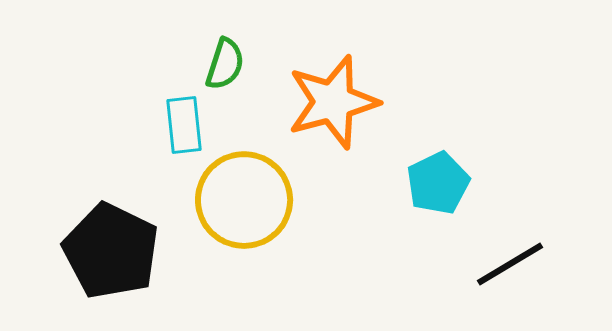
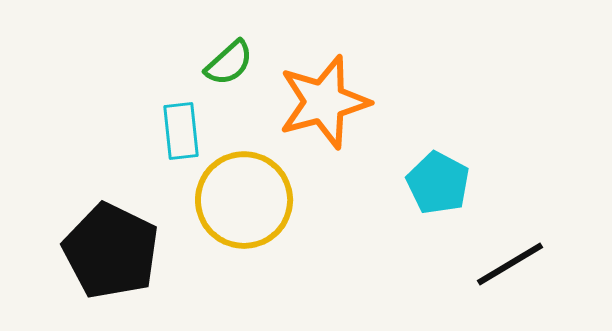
green semicircle: moved 4 px right, 1 px up; rotated 30 degrees clockwise
orange star: moved 9 px left
cyan rectangle: moved 3 px left, 6 px down
cyan pentagon: rotated 18 degrees counterclockwise
